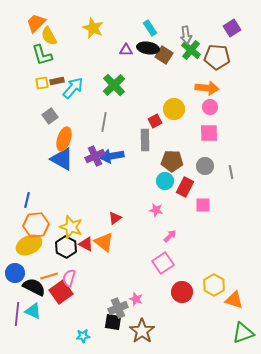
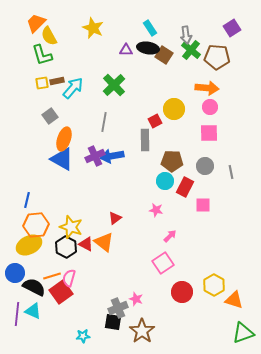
orange line at (49, 276): moved 3 px right
